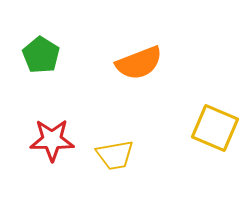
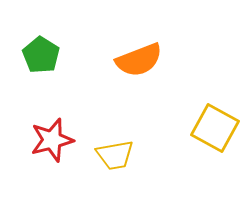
orange semicircle: moved 3 px up
yellow square: rotated 6 degrees clockwise
red star: rotated 15 degrees counterclockwise
